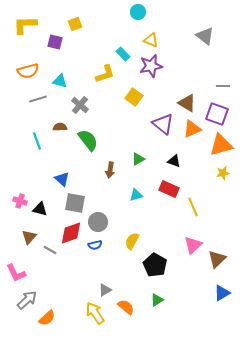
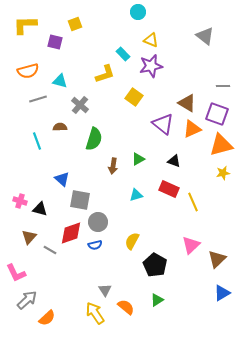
green semicircle at (88, 140): moved 6 px right, 1 px up; rotated 55 degrees clockwise
brown arrow at (110, 170): moved 3 px right, 4 px up
gray square at (75, 203): moved 5 px right, 3 px up
yellow line at (193, 207): moved 5 px up
pink triangle at (193, 245): moved 2 px left
gray triangle at (105, 290): rotated 32 degrees counterclockwise
